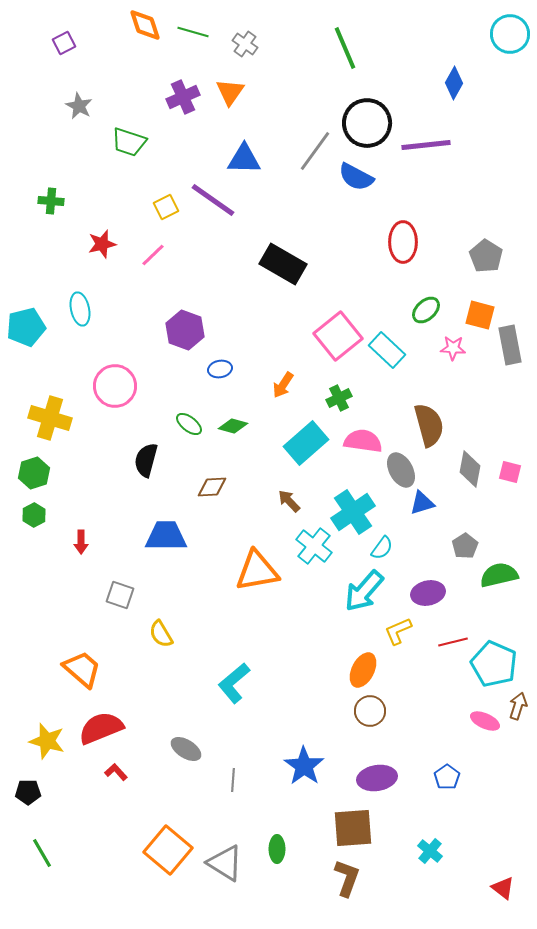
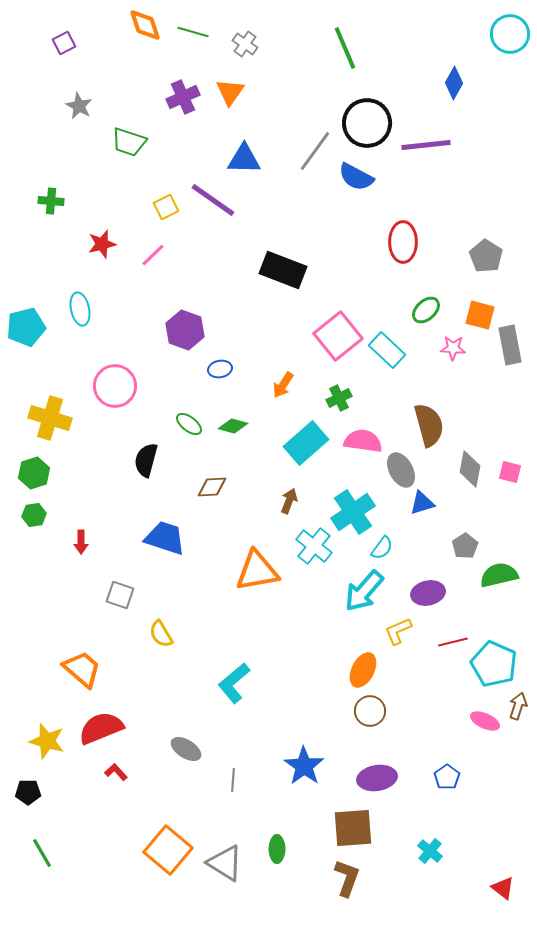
black rectangle at (283, 264): moved 6 px down; rotated 9 degrees counterclockwise
brown arrow at (289, 501): rotated 65 degrees clockwise
green hexagon at (34, 515): rotated 20 degrees clockwise
blue trapezoid at (166, 536): moved 1 px left, 2 px down; rotated 18 degrees clockwise
